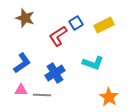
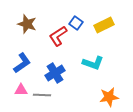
brown star: moved 2 px right, 6 px down
blue square: rotated 24 degrees counterclockwise
orange star: rotated 30 degrees clockwise
